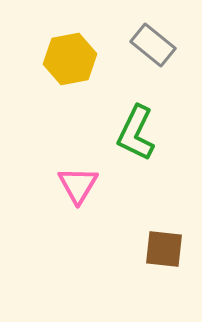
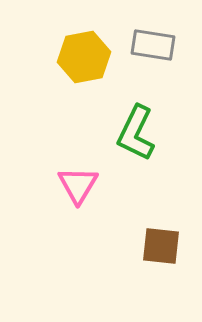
gray rectangle: rotated 30 degrees counterclockwise
yellow hexagon: moved 14 px right, 2 px up
brown square: moved 3 px left, 3 px up
